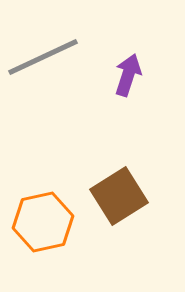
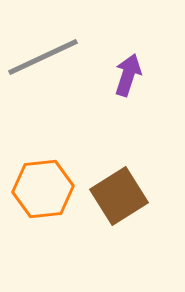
orange hexagon: moved 33 px up; rotated 6 degrees clockwise
